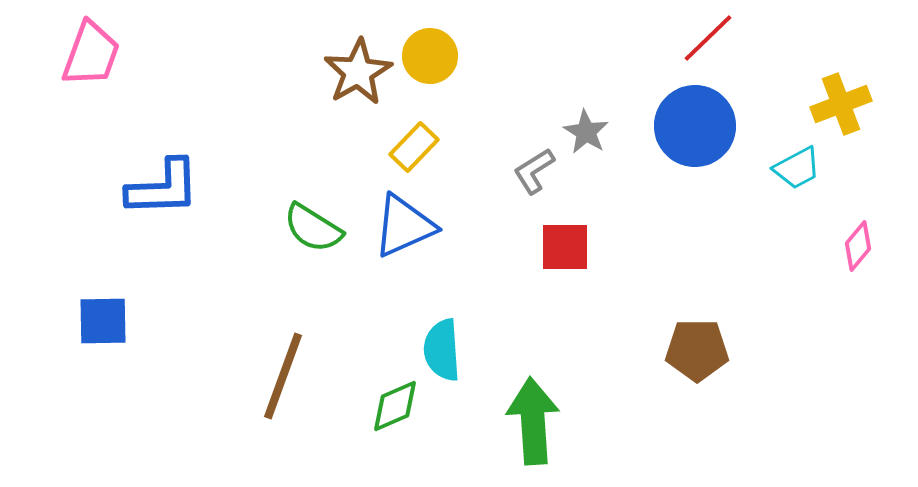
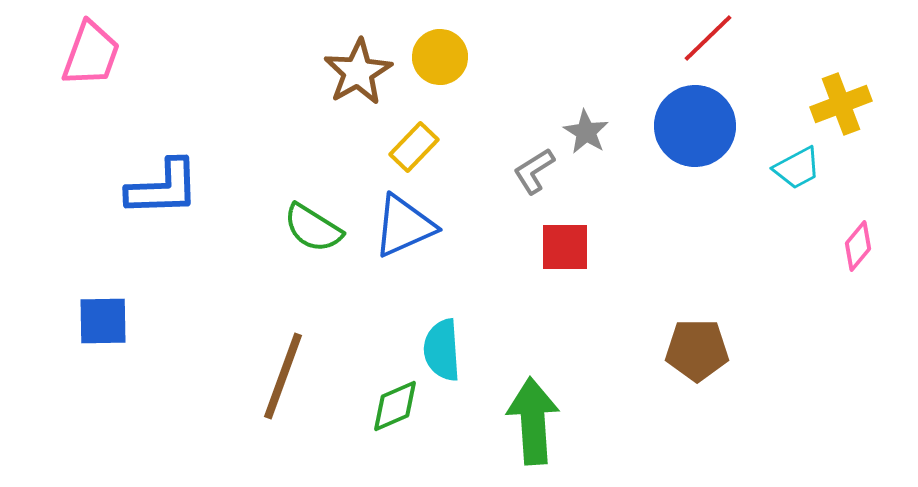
yellow circle: moved 10 px right, 1 px down
